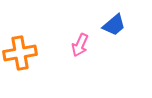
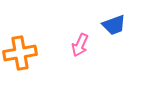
blue trapezoid: rotated 20 degrees clockwise
